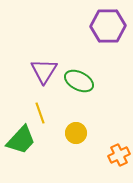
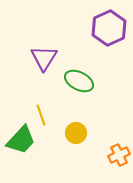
purple hexagon: moved 1 px right, 2 px down; rotated 24 degrees counterclockwise
purple triangle: moved 13 px up
yellow line: moved 1 px right, 2 px down
